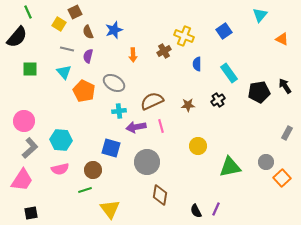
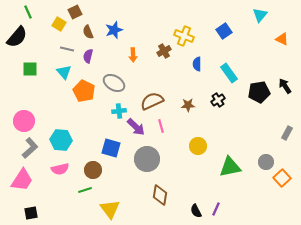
purple arrow at (136, 127): rotated 126 degrees counterclockwise
gray circle at (147, 162): moved 3 px up
